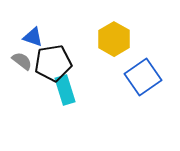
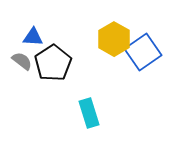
blue triangle: rotated 15 degrees counterclockwise
black pentagon: rotated 24 degrees counterclockwise
blue square: moved 25 px up
cyan rectangle: moved 24 px right, 23 px down
